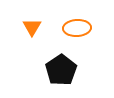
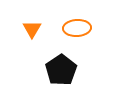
orange triangle: moved 2 px down
